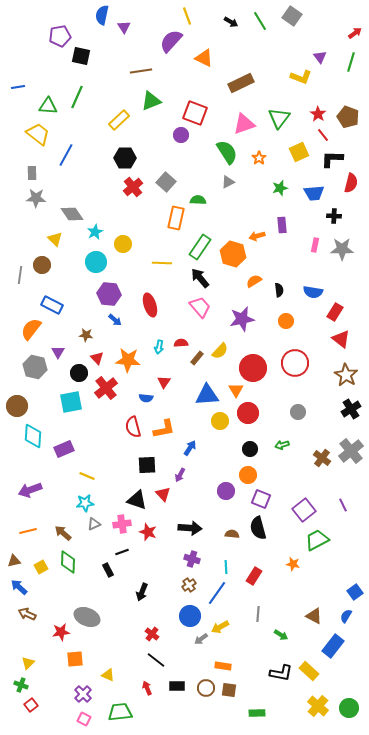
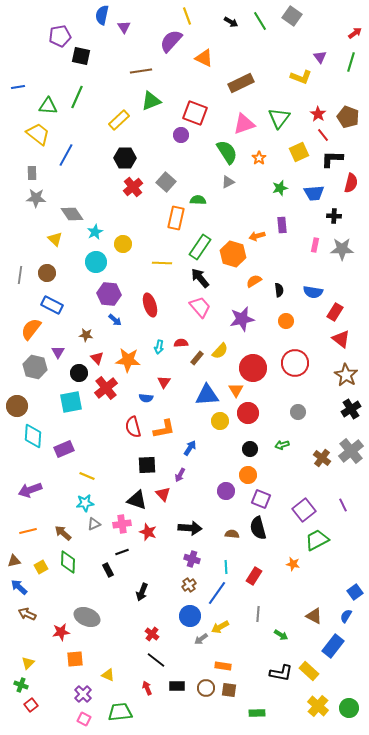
brown circle at (42, 265): moved 5 px right, 8 px down
